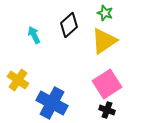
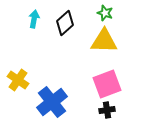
black diamond: moved 4 px left, 2 px up
cyan arrow: moved 16 px up; rotated 36 degrees clockwise
yellow triangle: rotated 36 degrees clockwise
pink square: rotated 12 degrees clockwise
blue cross: moved 1 px up; rotated 24 degrees clockwise
black cross: rotated 28 degrees counterclockwise
